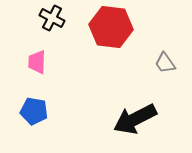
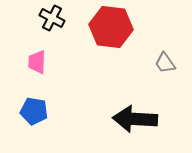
black arrow: rotated 30 degrees clockwise
